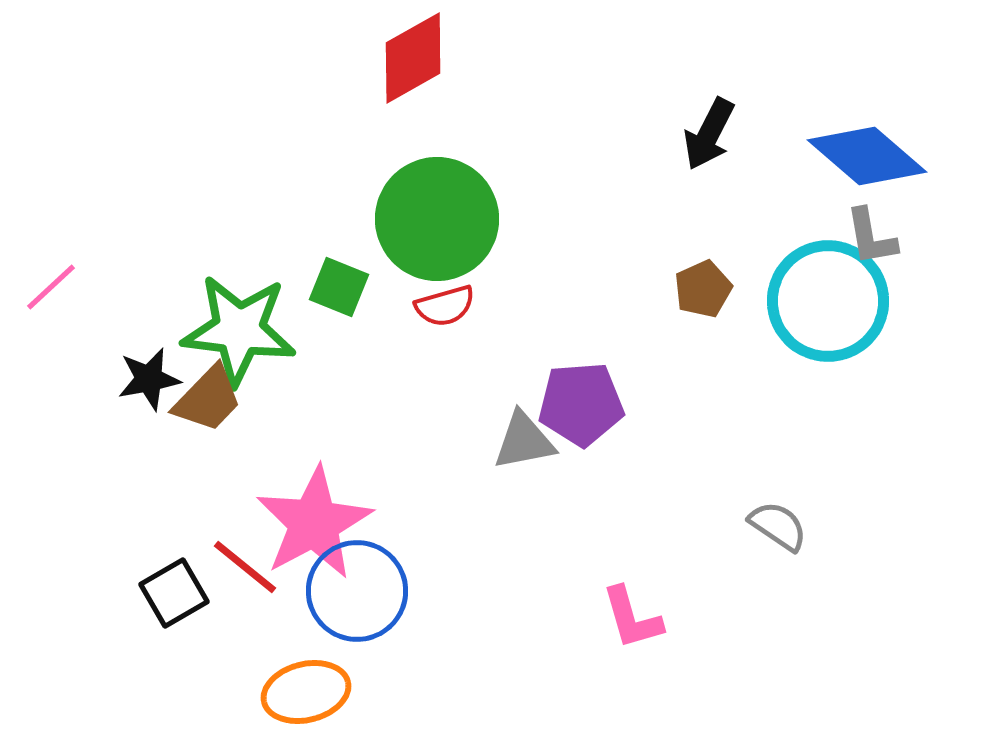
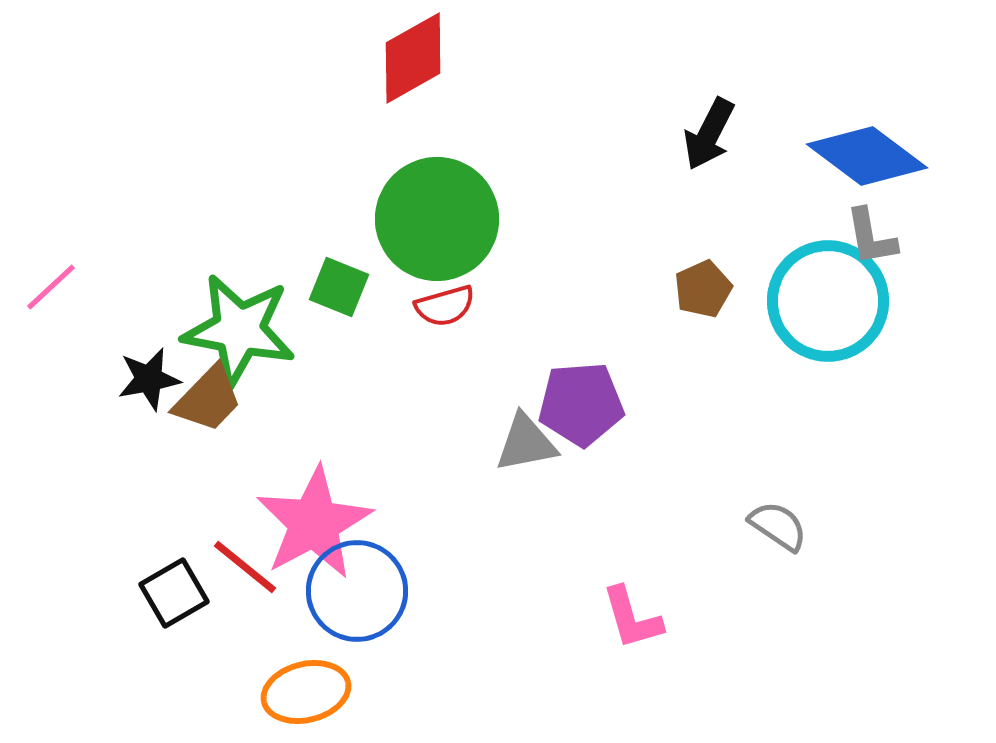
blue diamond: rotated 4 degrees counterclockwise
green star: rotated 4 degrees clockwise
gray triangle: moved 2 px right, 2 px down
